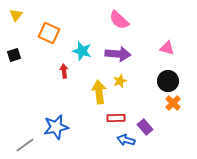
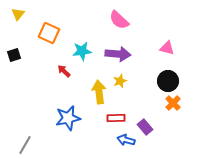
yellow triangle: moved 2 px right, 1 px up
cyan star: rotated 24 degrees counterclockwise
red arrow: rotated 40 degrees counterclockwise
blue star: moved 12 px right, 9 px up
gray line: rotated 24 degrees counterclockwise
